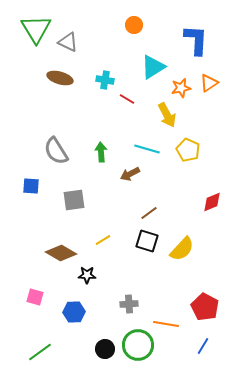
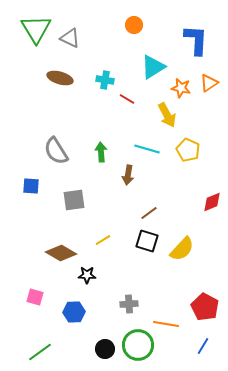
gray triangle: moved 2 px right, 4 px up
orange star: rotated 24 degrees clockwise
brown arrow: moved 2 px left, 1 px down; rotated 54 degrees counterclockwise
